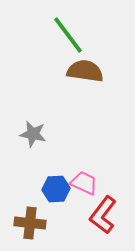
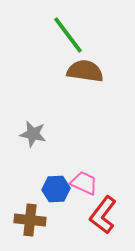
brown cross: moved 3 px up
